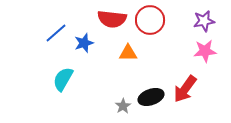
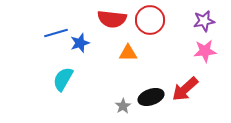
blue line: rotated 25 degrees clockwise
blue star: moved 4 px left
red arrow: rotated 12 degrees clockwise
